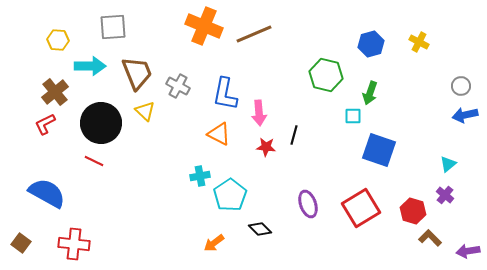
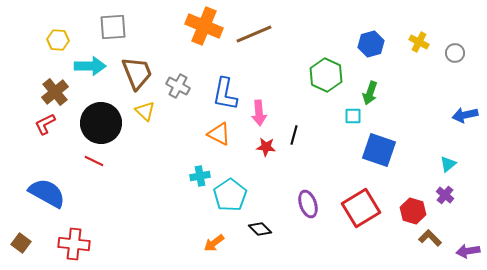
green hexagon: rotated 12 degrees clockwise
gray circle: moved 6 px left, 33 px up
